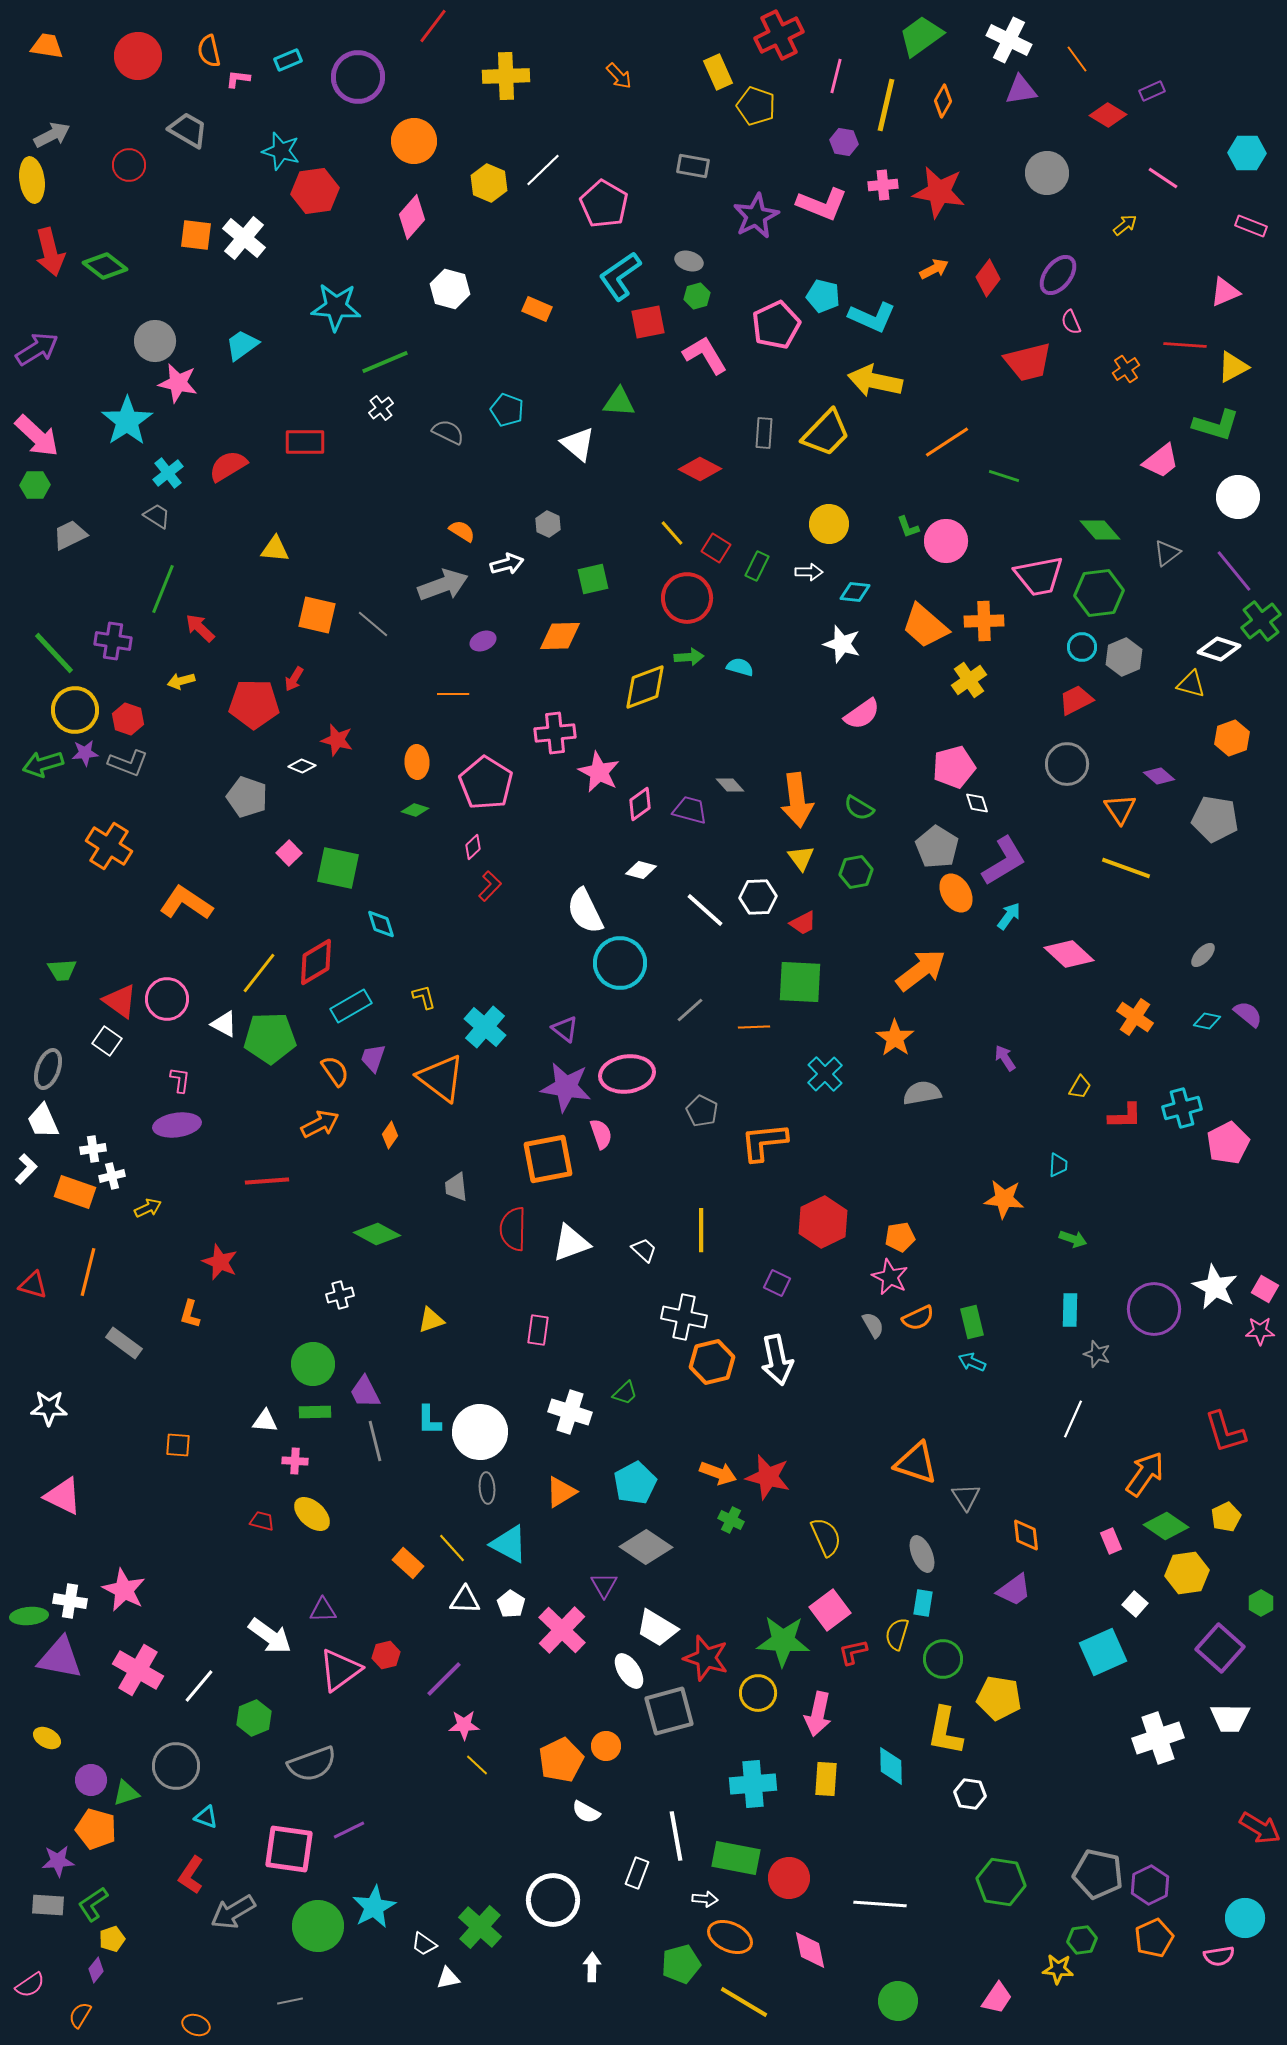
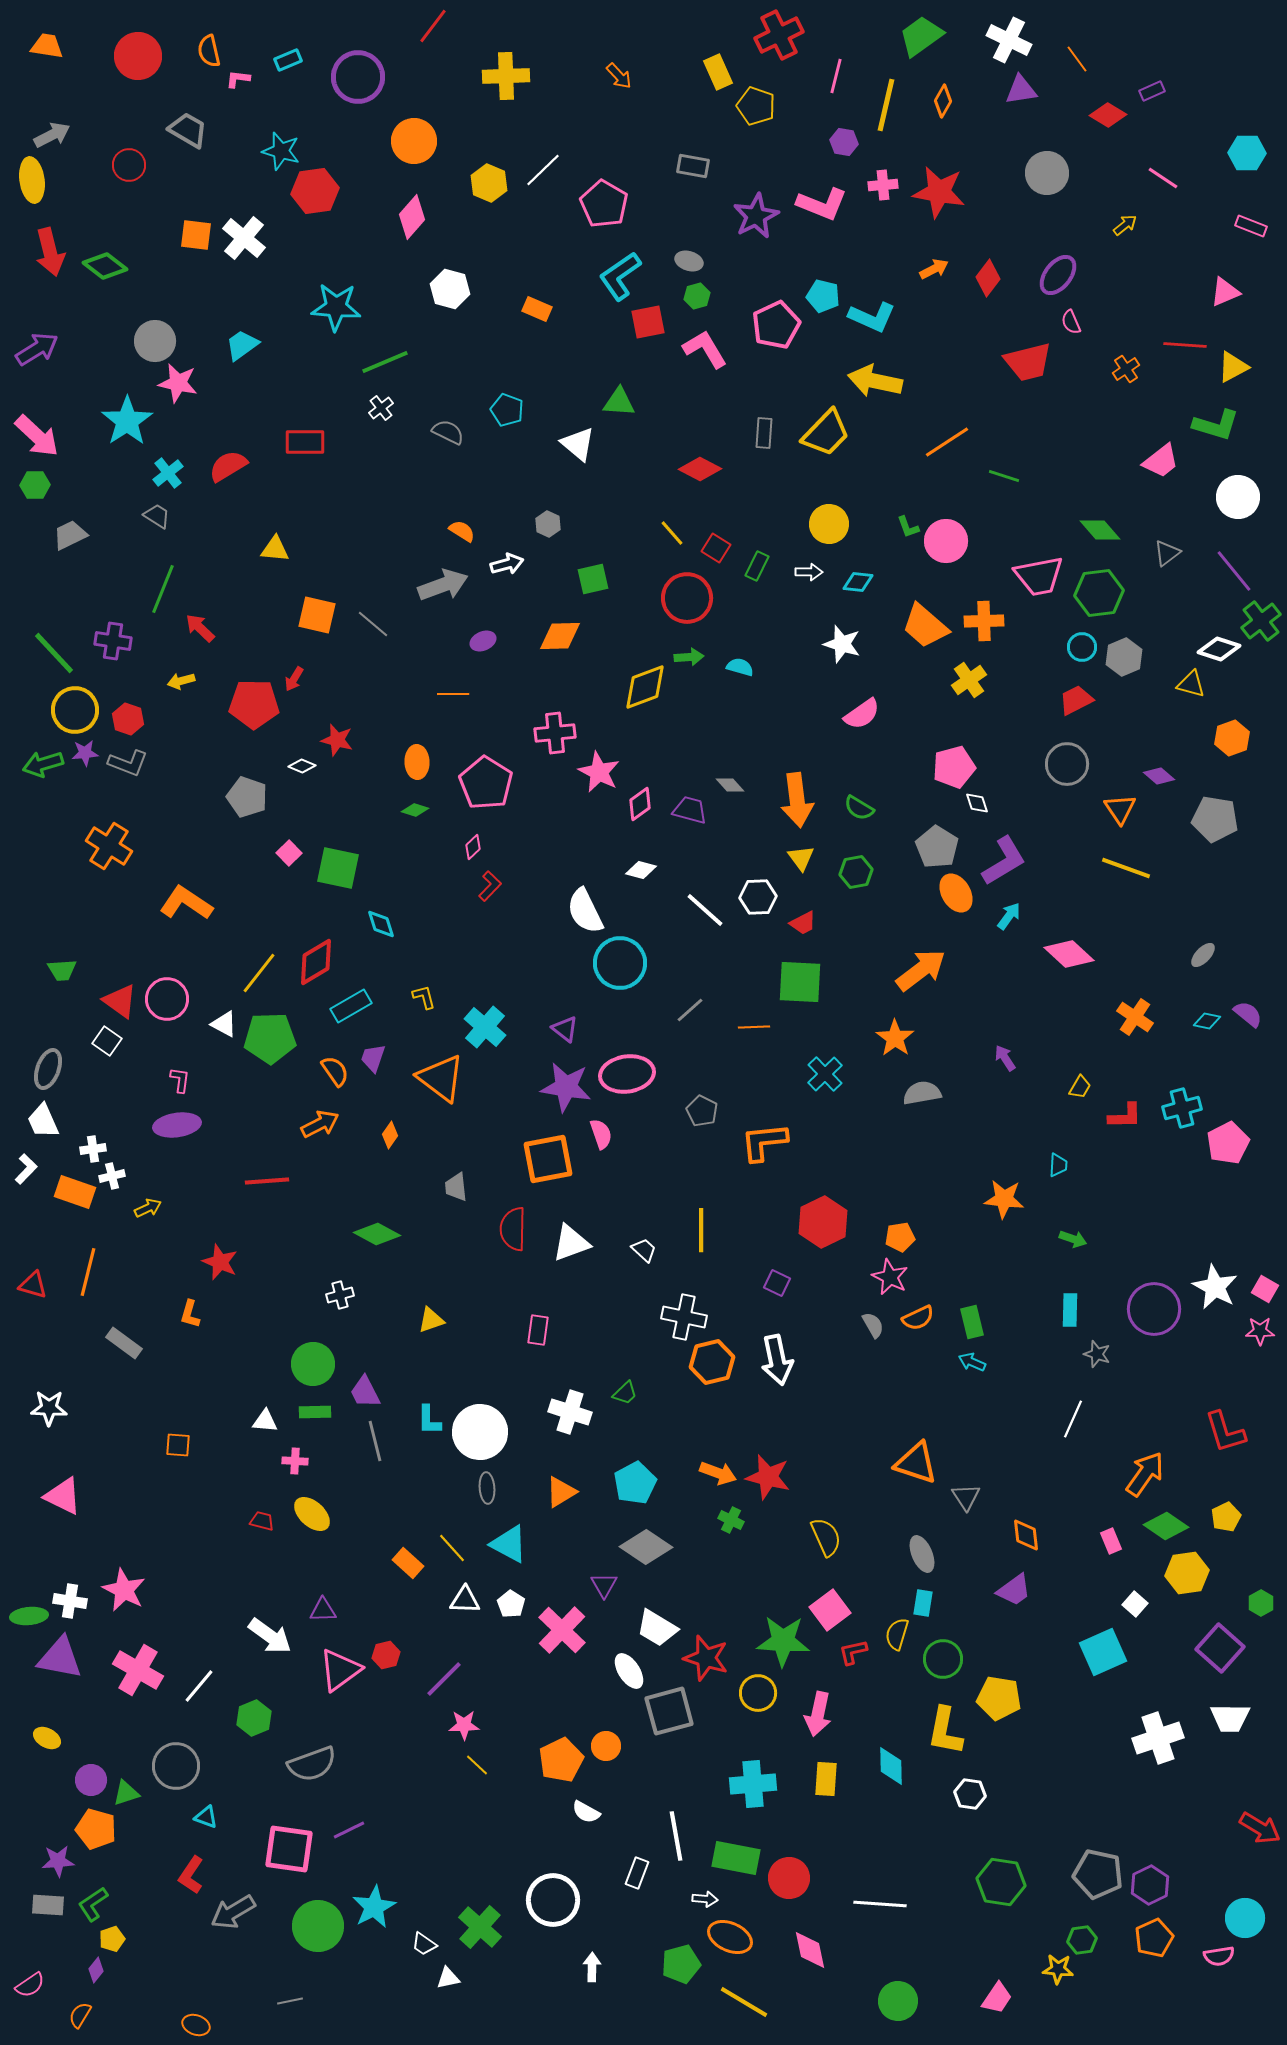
pink L-shape at (705, 355): moved 6 px up
cyan diamond at (855, 592): moved 3 px right, 10 px up
